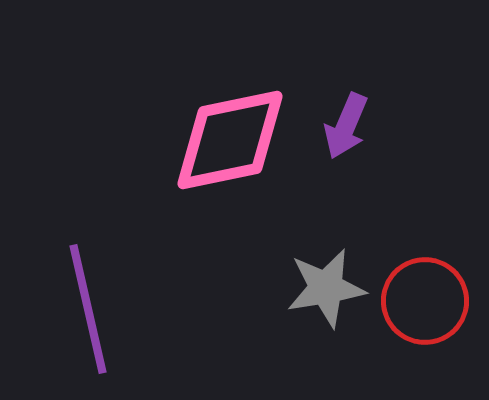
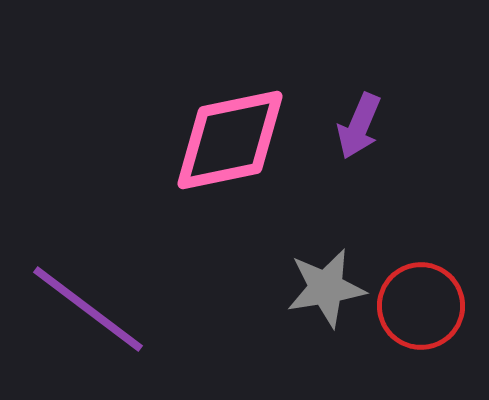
purple arrow: moved 13 px right
red circle: moved 4 px left, 5 px down
purple line: rotated 40 degrees counterclockwise
